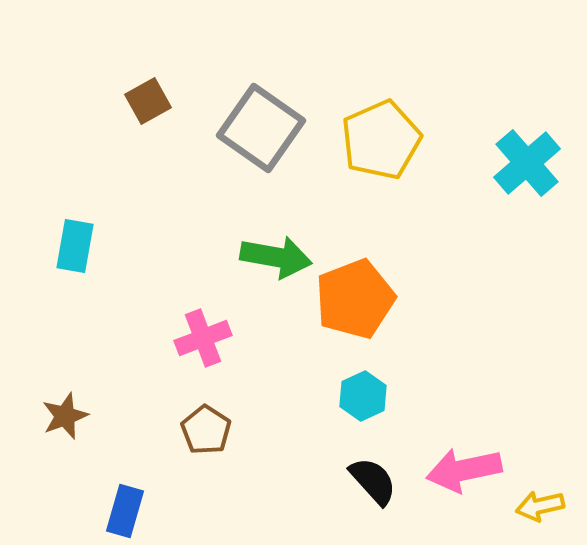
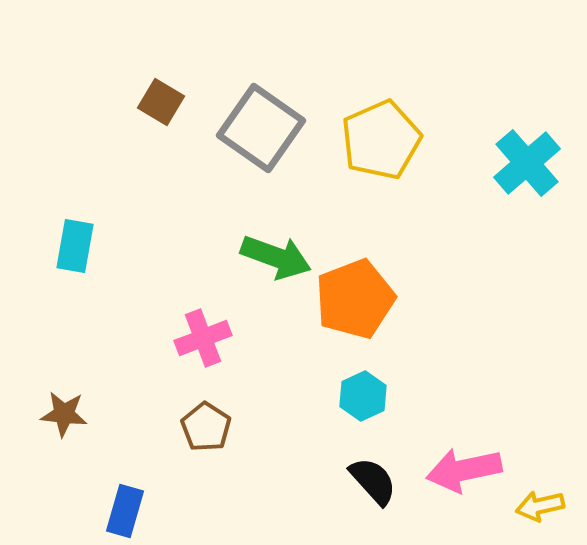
brown square: moved 13 px right, 1 px down; rotated 30 degrees counterclockwise
green arrow: rotated 10 degrees clockwise
brown star: moved 1 px left, 2 px up; rotated 27 degrees clockwise
brown pentagon: moved 3 px up
